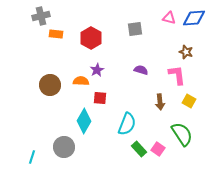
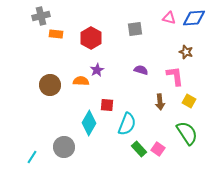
pink L-shape: moved 2 px left, 1 px down
red square: moved 7 px right, 7 px down
cyan diamond: moved 5 px right, 2 px down
green semicircle: moved 5 px right, 1 px up
cyan line: rotated 16 degrees clockwise
